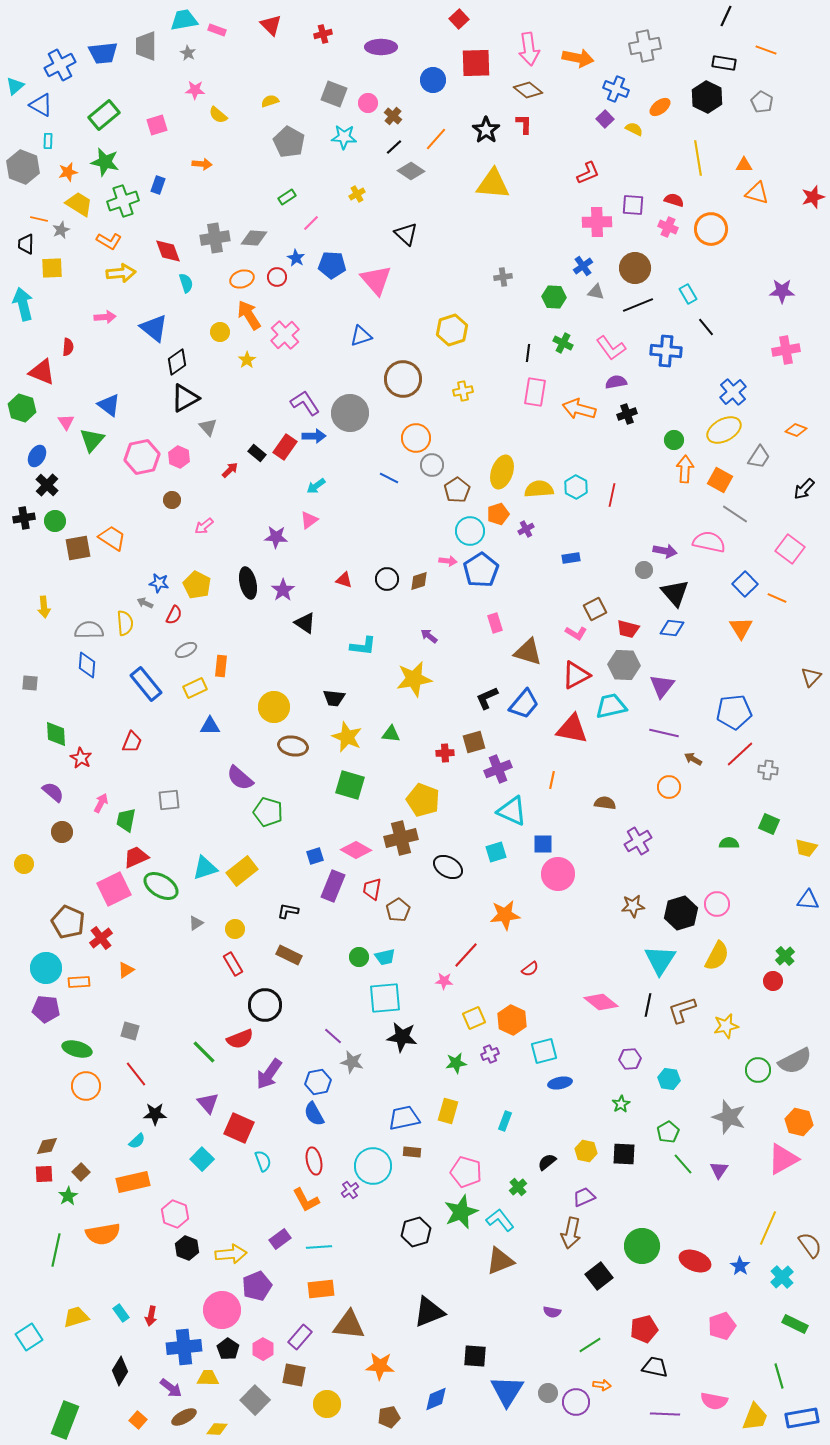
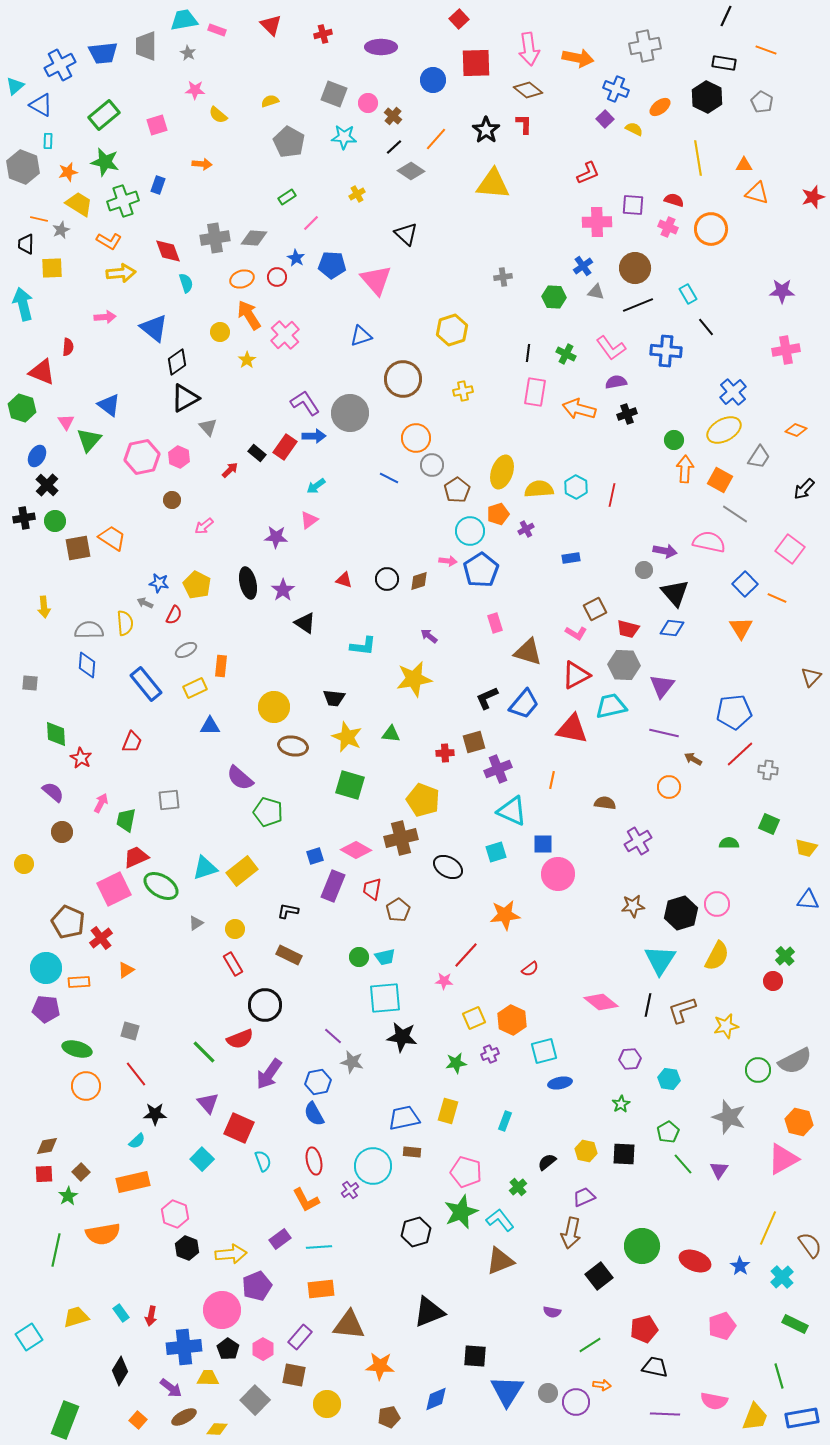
green cross at (563, 343): moved 3 px right, 11 px down
green triangle at (92, 440): moved 3 px left
